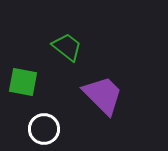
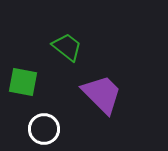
purple trapezoid: moved 1 px left, 1 px up
